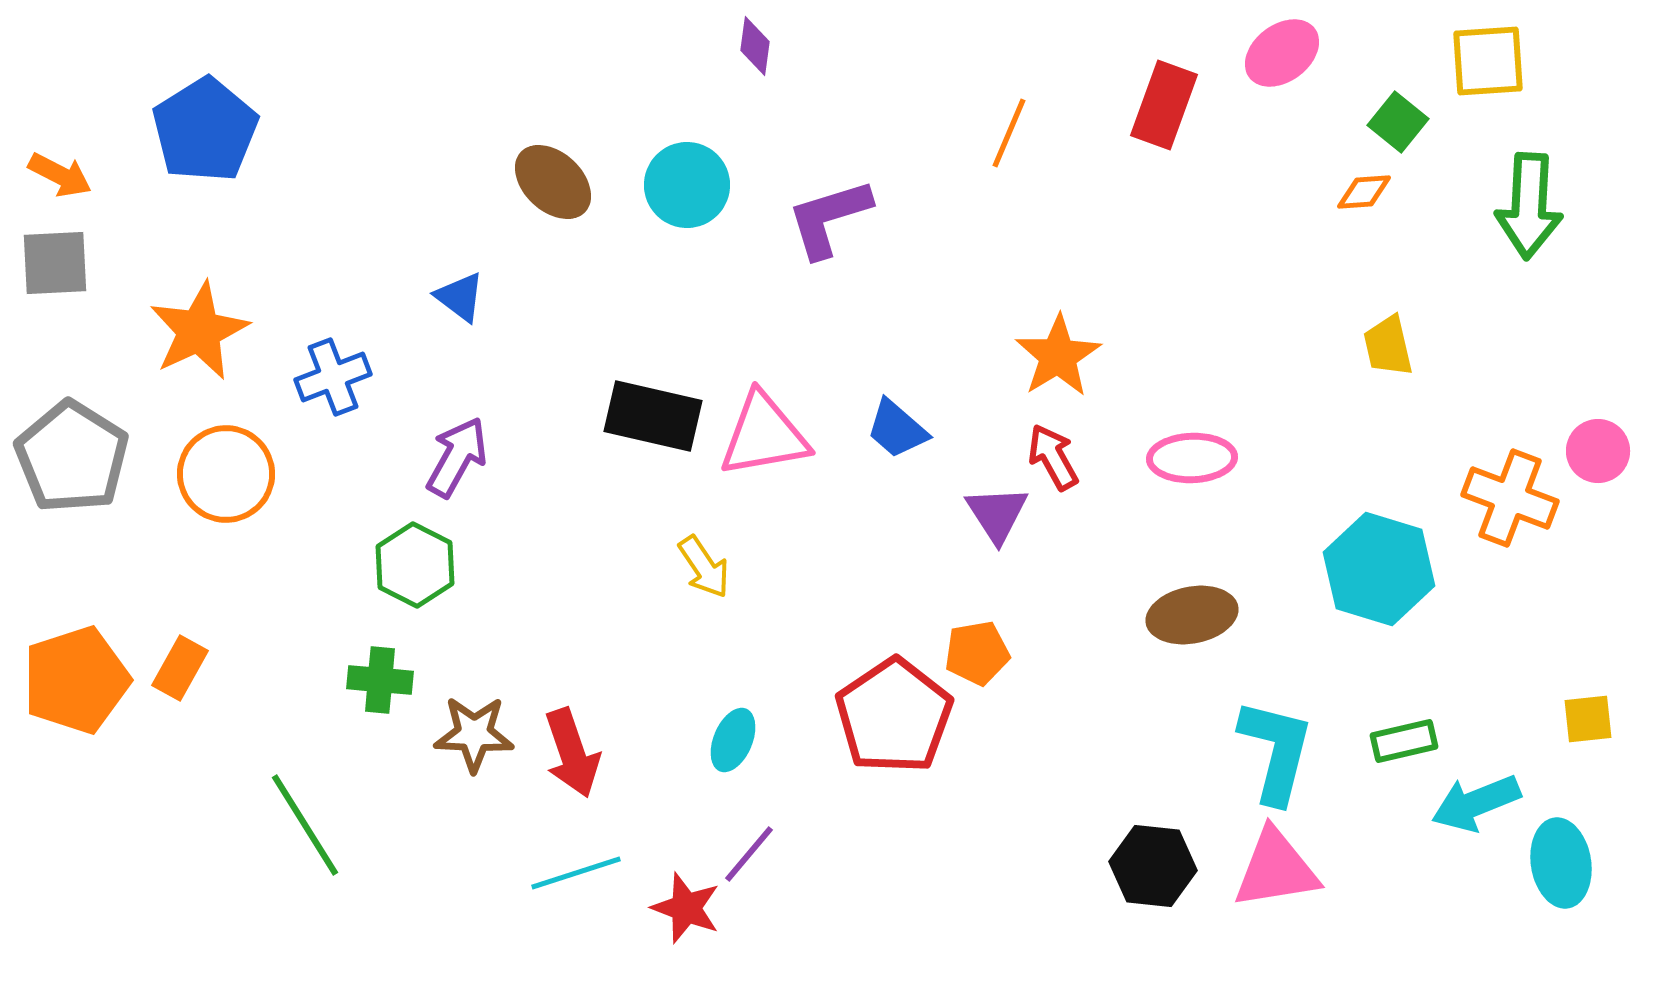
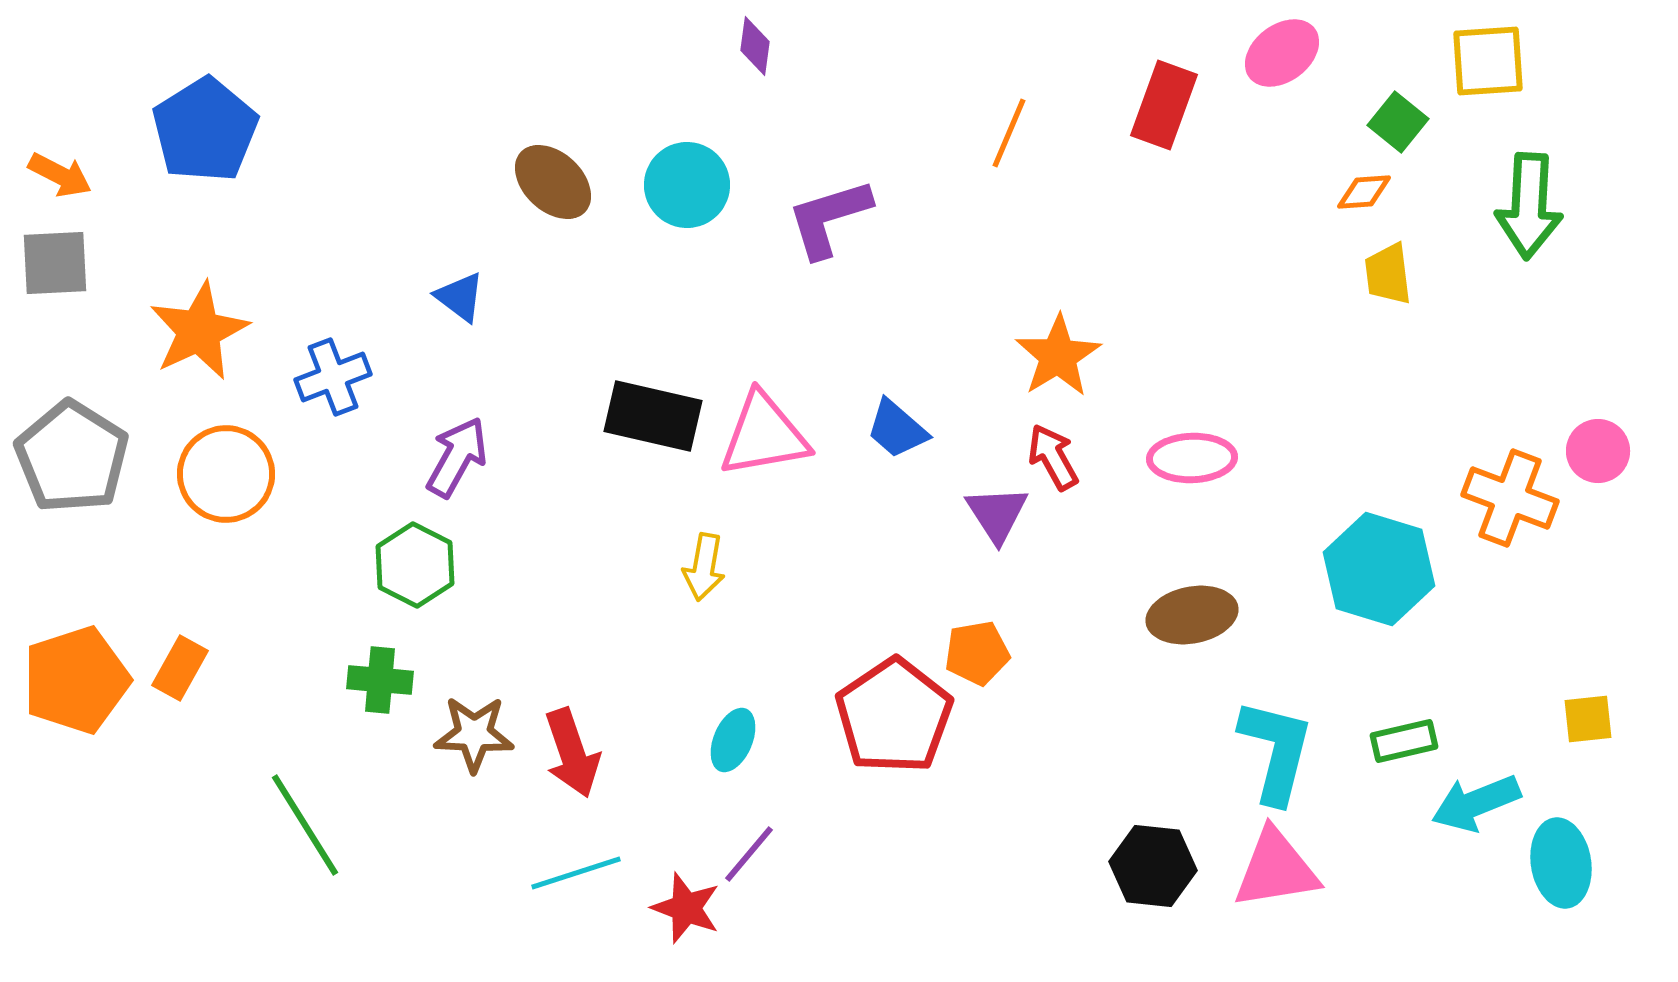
yellow trapezoid at (1388, 346): moved 72 px up; rotated 6 degrees clockwise
yellow arrow at (704, 567): rotated 44 degrees clockwise
